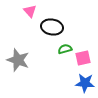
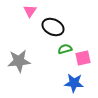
pink triangle: rotated 16 degrees clockwise
black ellipse: moved 1 px right; rotated 15 degrees clockwise
gray star: moved 1 px right, 1 px down; rotated 25 degrees counterclockwise
blue star: moved 11 px left
